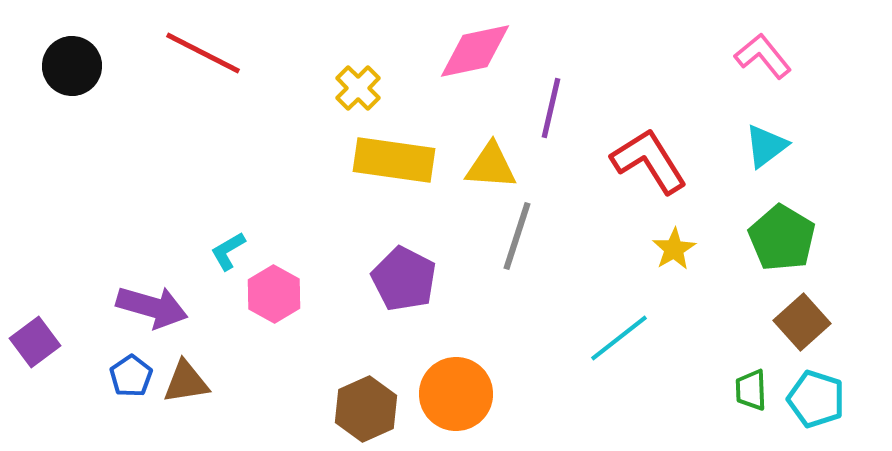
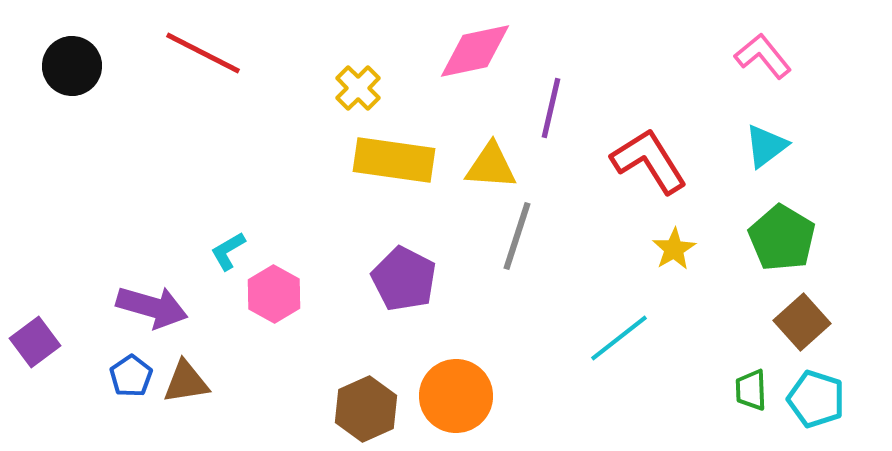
orange circle: moved 2 px down
